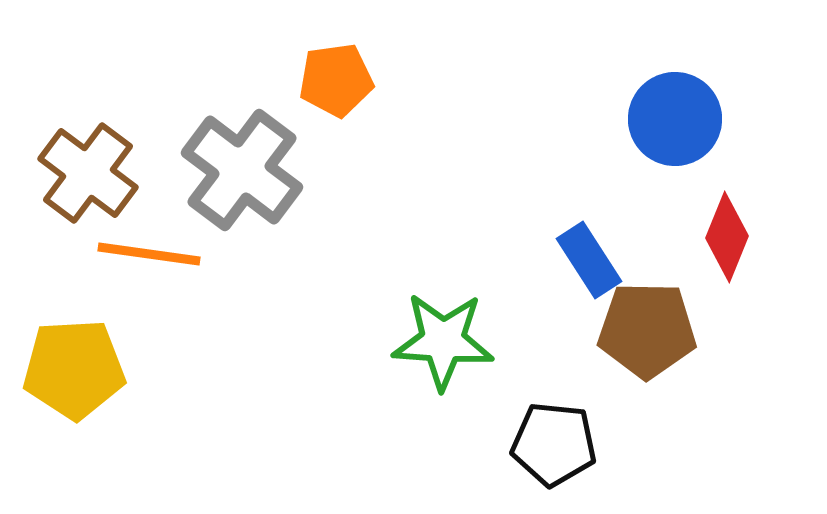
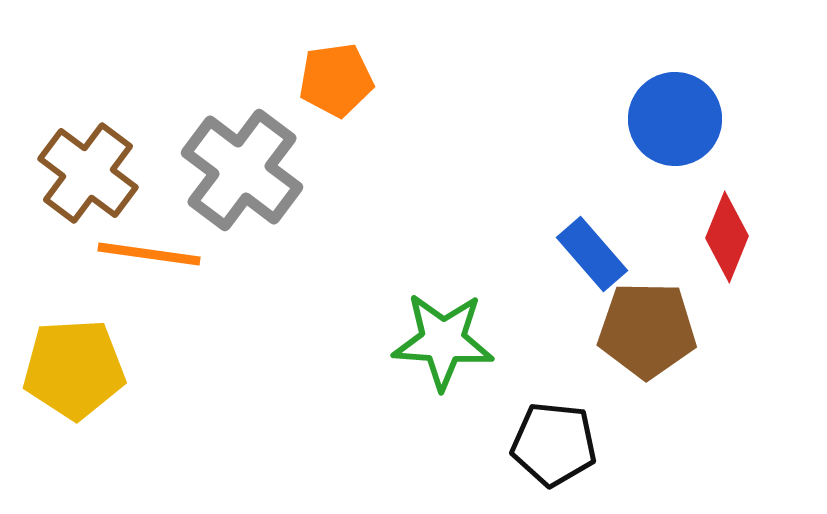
blue rectangle: moved 3 px right, 6 px up; rotated 8 degrees counterclockwise
